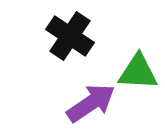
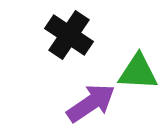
black cross: moved 1 px left, 1 px up
